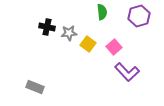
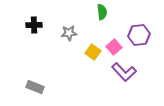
purple hexagon: moved 19 px down; rotated 10 degrees clockwise
black cross: moved 13 px left, 2 px up; rotated 14 degrees counterclockwise
yellow square: moved 5 px right, 8 px down
purple L-shape: moved 3 px left
